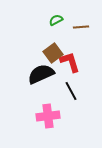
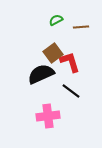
black line: rotated 24 degrees counterclockwise
